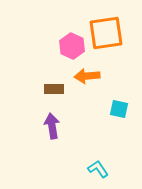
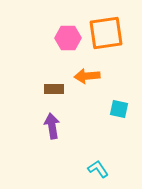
pink hexagon: moved 4 px left, 8 px up; rotated 25 degrees counterclockwise
